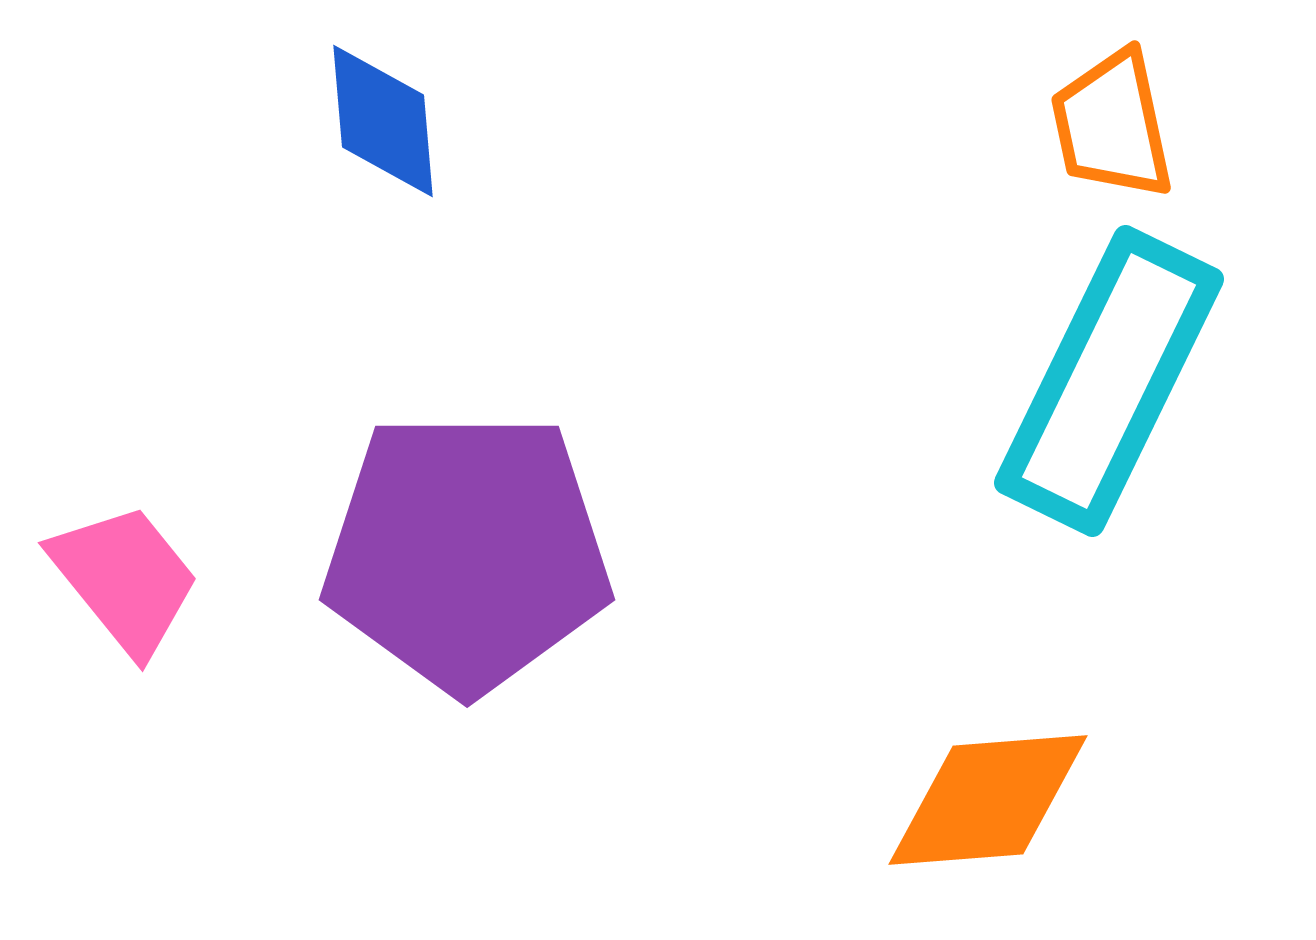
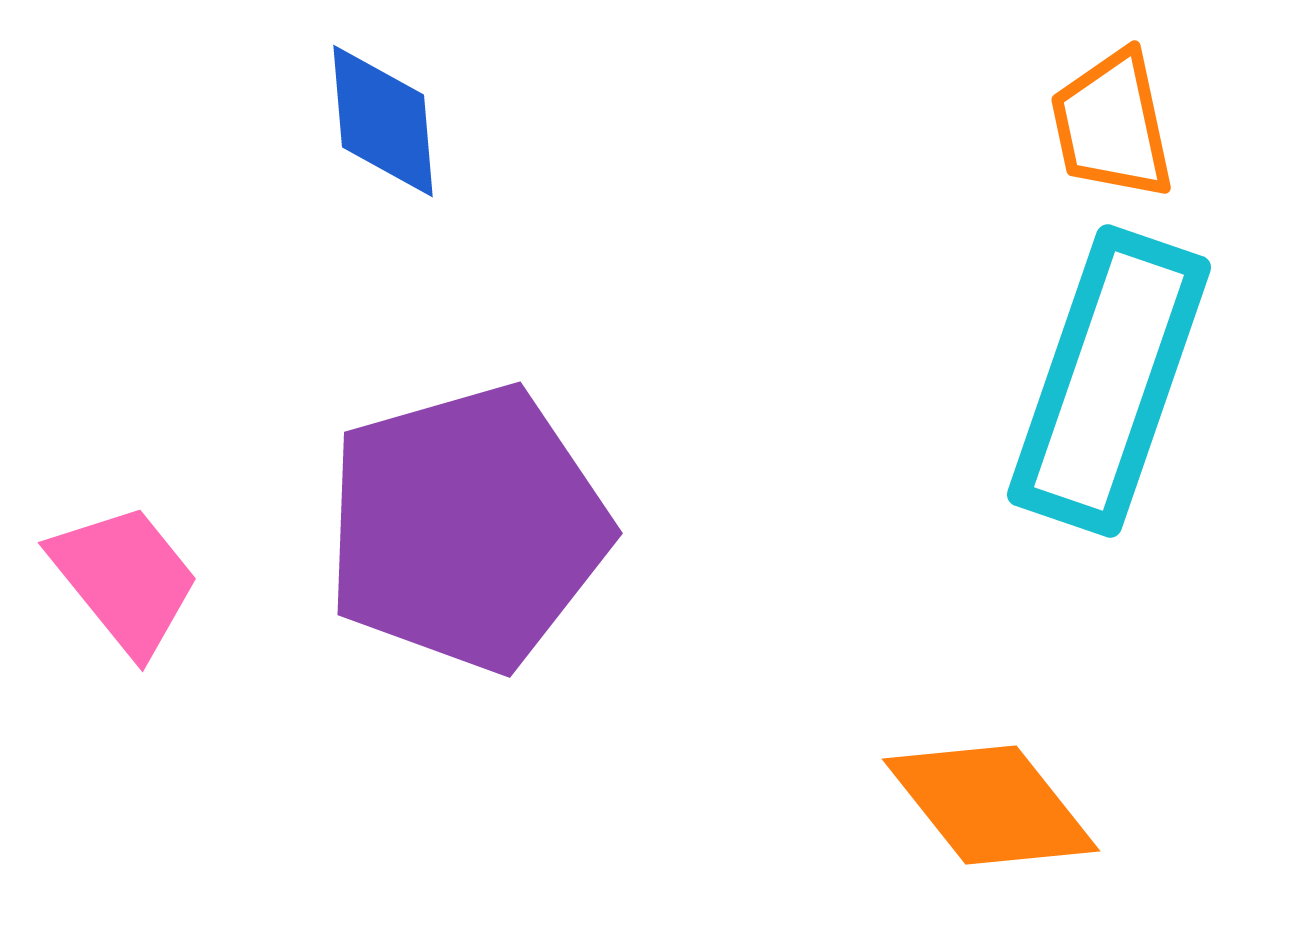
cyan rectangle: rotated 7 degrees counterclockwise
purple pentagon: moved 24 px up; rotated 16 degrees counterclockwise
orange diamond: moved 3 px right, 5 px down; rotated 56 degrees clockwise
